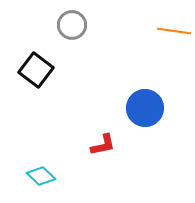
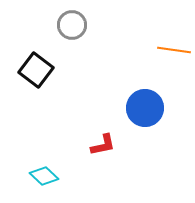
orange line: moved 19 px down
cyan diamond: moved 3 px right
